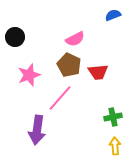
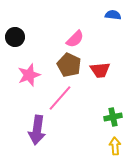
blue semicircle: rotated 28 degrees clockwise
pink semicircle: rotated 18 degrees counterclockwise
red trapezoid: moved 2 px right, 2 px up
